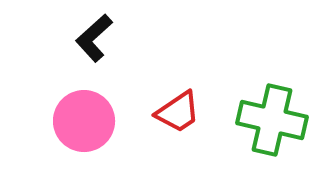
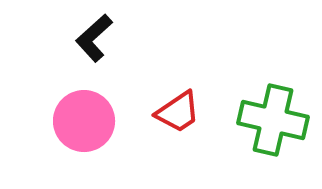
green cross: moved 1 px right
